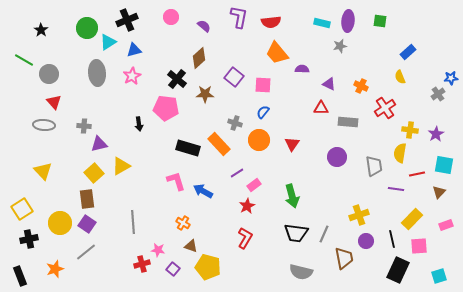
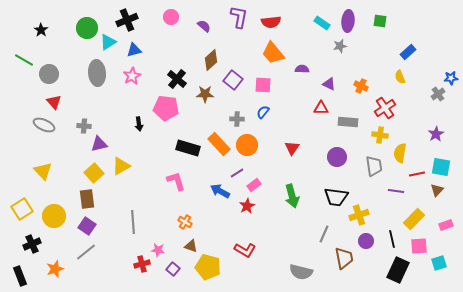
cyan rectangle at (322, 23): rotated 21 degrees clockwise
orange trapezoid at (277, 53): moved 4 px left
brown diamond at (199, 58): moved 12 px right, 2 px down
purple square at (234, 77): moved 1 px left, 3 px down
gray cross at (235, 123): moved 2 px right, 4 px up; rotated 16 degrees counterclockwise
gray ellipse at (44, 125): rotated 20 degrees clockwise
yellow cross at (410, 130): moved 30 px left, 5 px down
orange circle at (259, 140): moved 12 px left, 5 px down
red triangle at (292, 144): moved 4 px down
cyan square at (444, 165): moved 3 px left, 2 px down
purple line at (396, 189): moved 2 px down
blue arrow at (203, 191): moved 17 px right
brown triangle at (439, 192): moved 2 px left, 2 px up
yellow rectangle at (412, 219): moved 2 px right
yellow circle at (60, 223): moved 6 px left, 7 px up
orange cross at (183, 223): moved 2 px right, 1 px up
purple square at (87, 224): moved 2 px down
black trapezoid at (296, 233): moved 40 px right, 36 px up
red L-shape at (245, 238): moved 12 px down; rotated 90 degrees clockwise
black cross at (29, 239): moved 3 px right, 5 px down; rotated 12 degrees counterclockwise
cyan square at (439, 276): moved 13 px up
